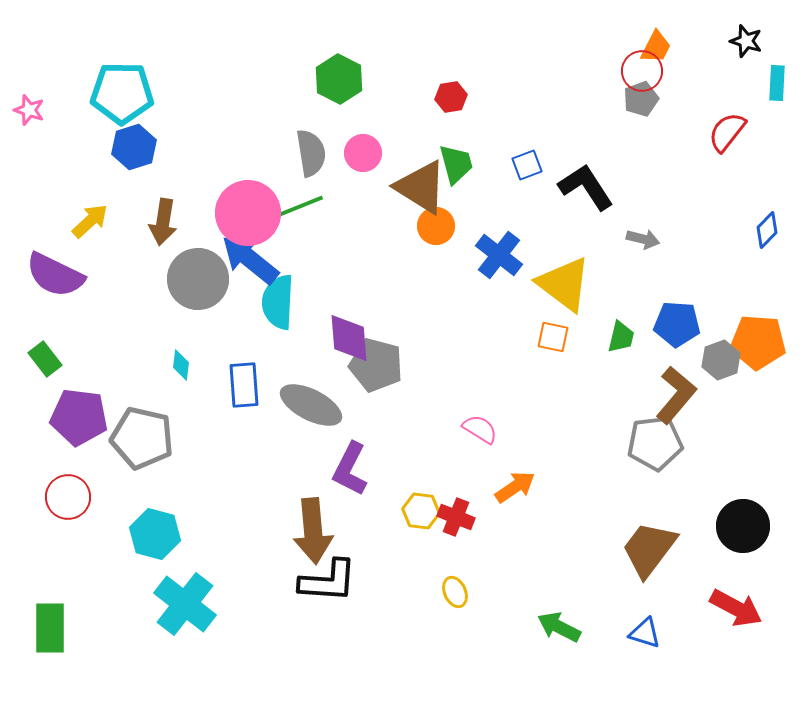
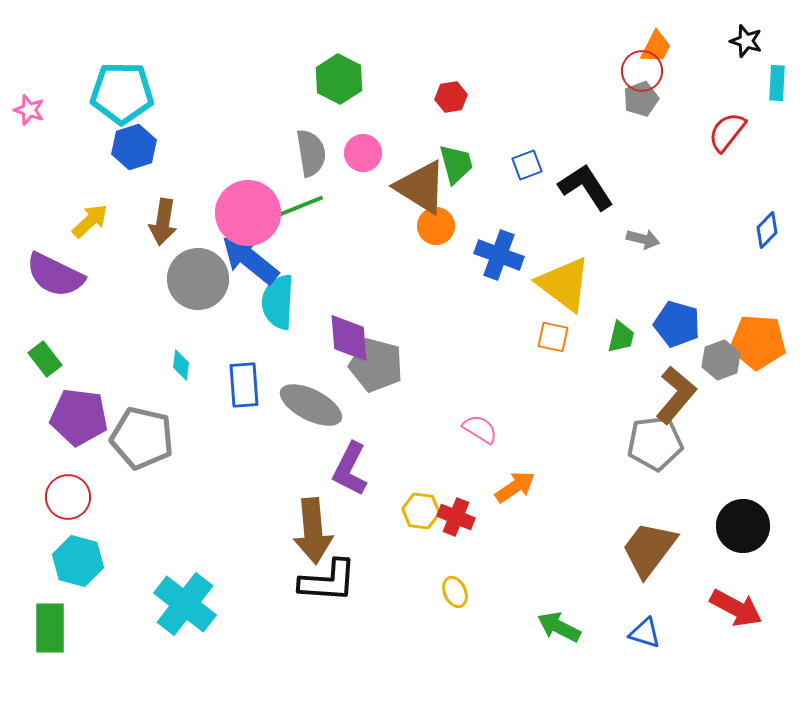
blue cross at (499, 255): rotated 18 degrees counterclockwise
blue pentagon at (677, 324): rotated 12 degrees clockwise
cyan hexagon at (155, 534): moved 77 px left, 27 px down
